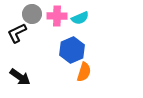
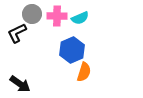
black arrow: moved 7 px down
